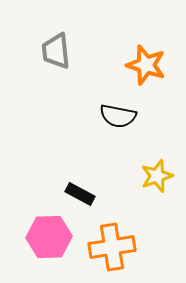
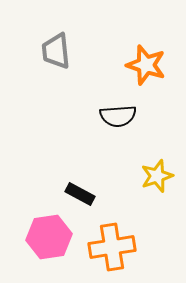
black semicircle: rotated 15 degrees counterclockwise
pink hexagon: rotated 6 degrees counterclockwise
